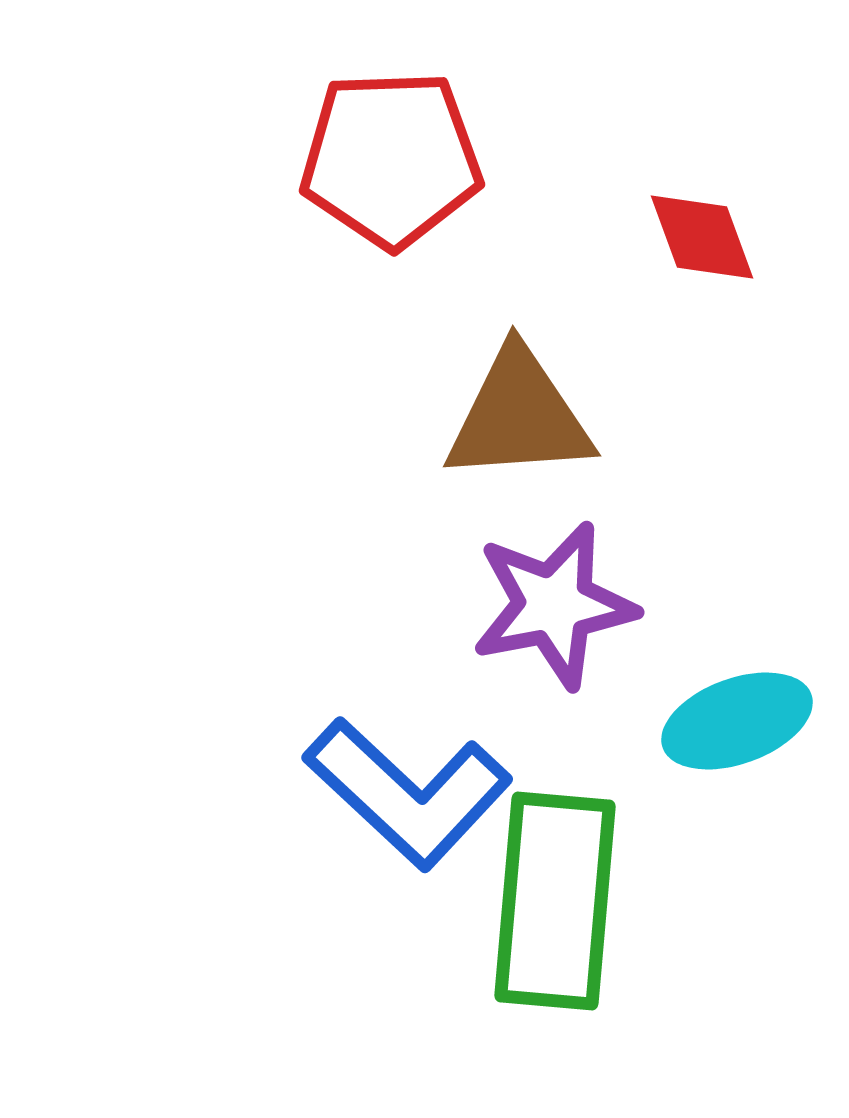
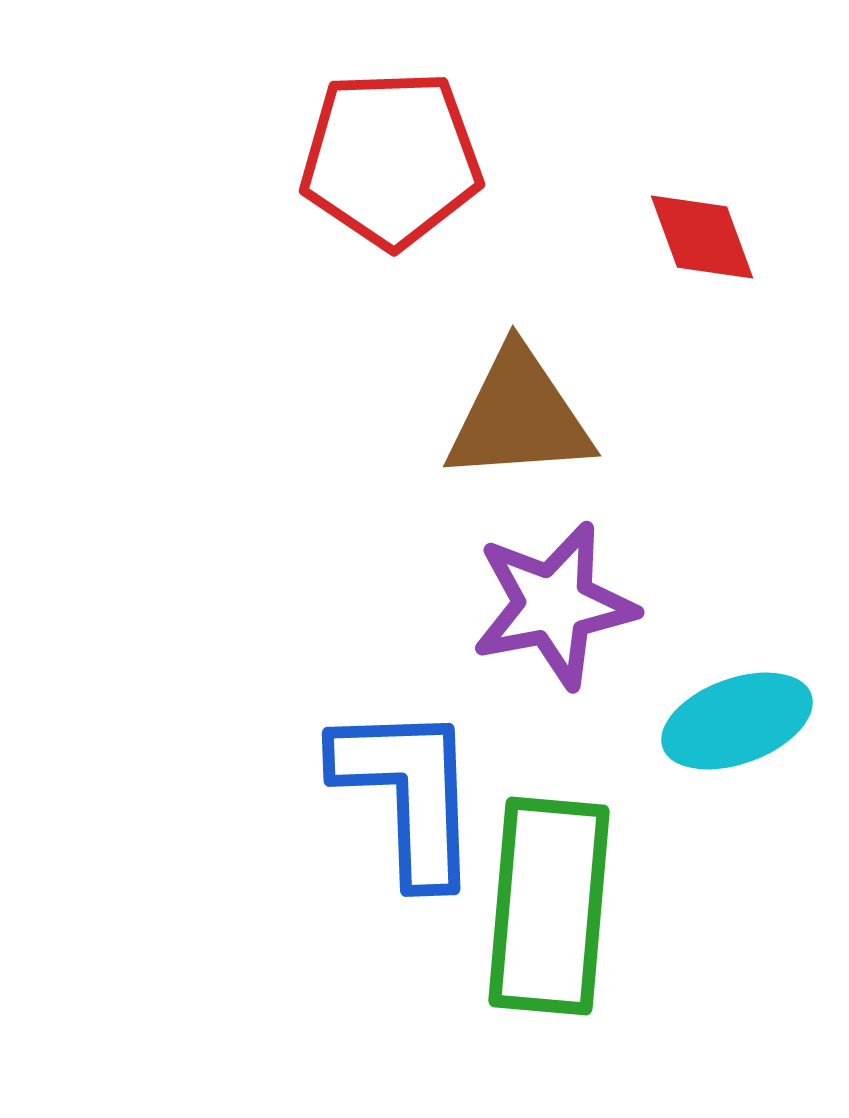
blue L-shape: rotated 135 degrees counterclockwise
green rectangle: moved 6 px left, 5 px down
